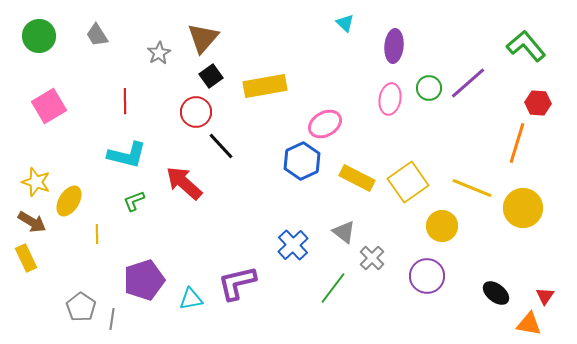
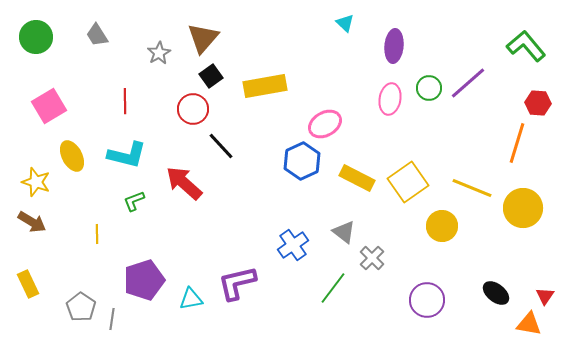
green circle at (39, 36): moved 3 px left, 1 px down
red circle at (196, 112): moved 3 px left, 3 px up
yellow ellipse at (69, 201): moved 3 px right, 45 px up; rotated 60 degrees counterclockwise
blue cross at (293, 245): rotated 8 degrees clockwise
yellow rectangle at (26, 258): moved 2 px right, 26 px down
purple circle at (427, 276): moved 24 px down
